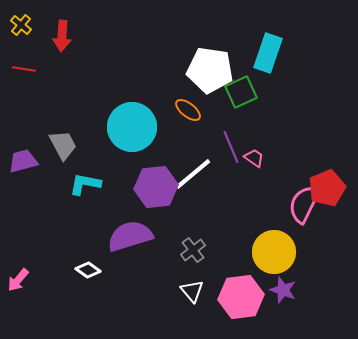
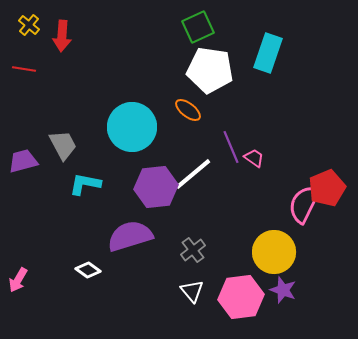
yellow cross: moved 8 px right
green square: moved 43 px left, 65 px up
pink arrow: rotated 10 degrees counterclockwise
